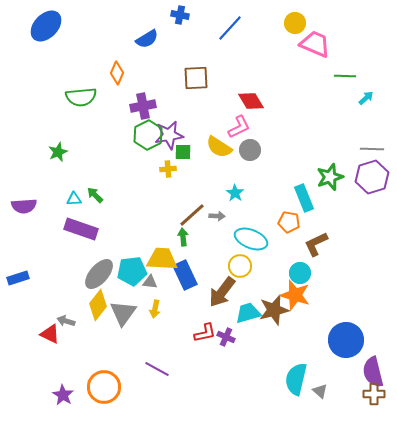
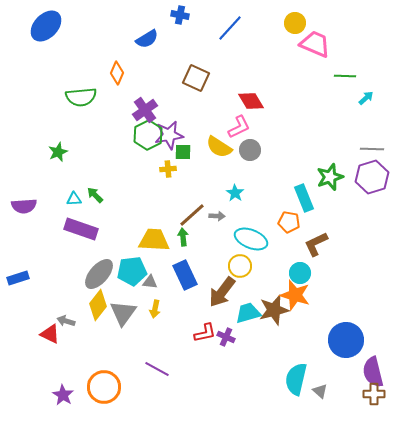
brown square at (196, 78): rotated 28 degrees clockwise
purple cross at (143, 106): moved 2 px right, 4 px down; rotated 25 degrees counterclockwise
yellow trapezoid at (162, 259): moved 8 px left, 19 px up
